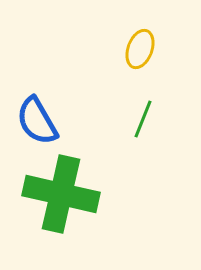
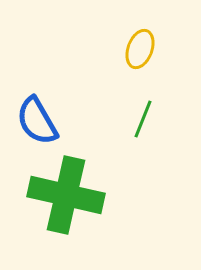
green cross: moved 5 px right, 1 px down
